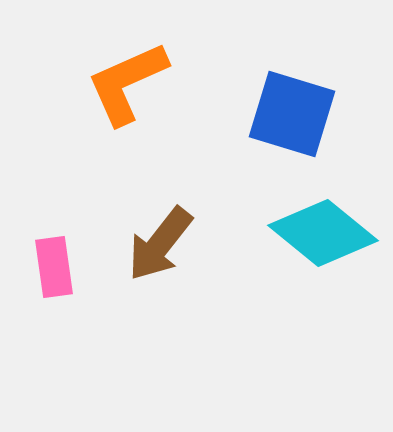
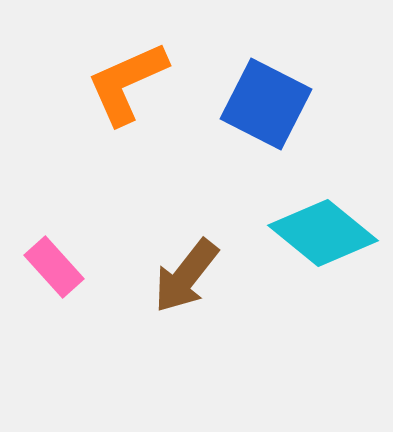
blue square: moved 26 px left, 10 px up; rotated 10 degrees clockwise
brown arrow: moved 26 px right, 32 px down
pink rectangle: rotated 34 degrees counterclockwise
